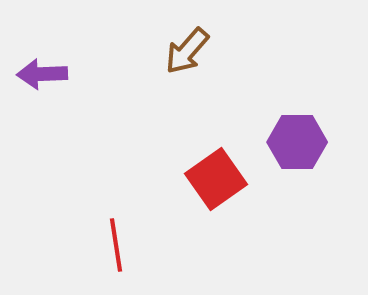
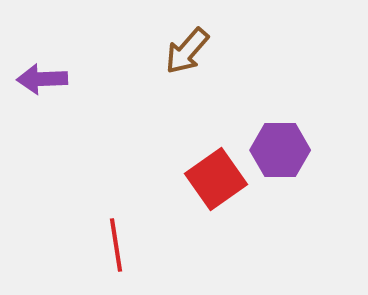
purple arrow: moved 5 px down
purple hexagon: moved 17 px left, 8 px down
